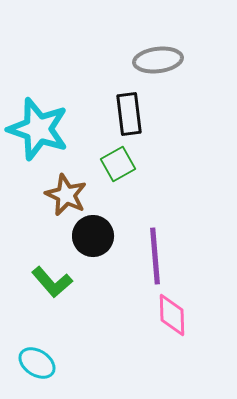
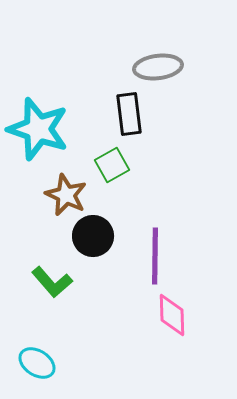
gray ellipse: moved 7 px down
green square: moved 6 px left, 1 px down
purple line: rotated 6 degrees clockwise
